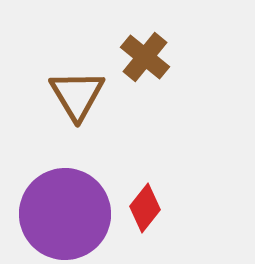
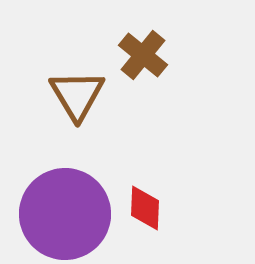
brown cross: moved 2 px left, 2 px up
red diamond: rotated 36 degrees counterclockwise
